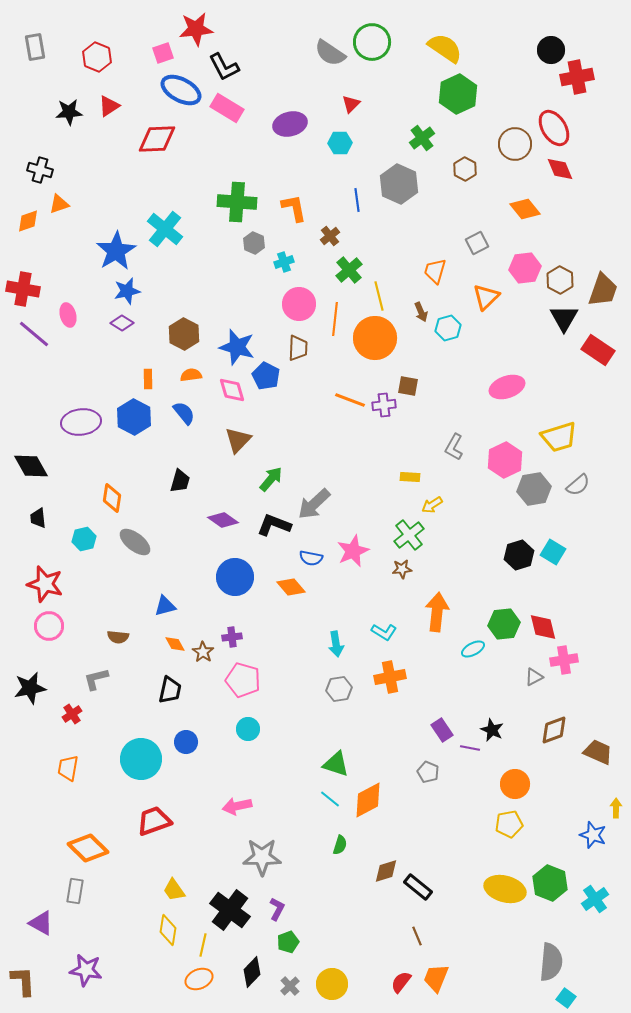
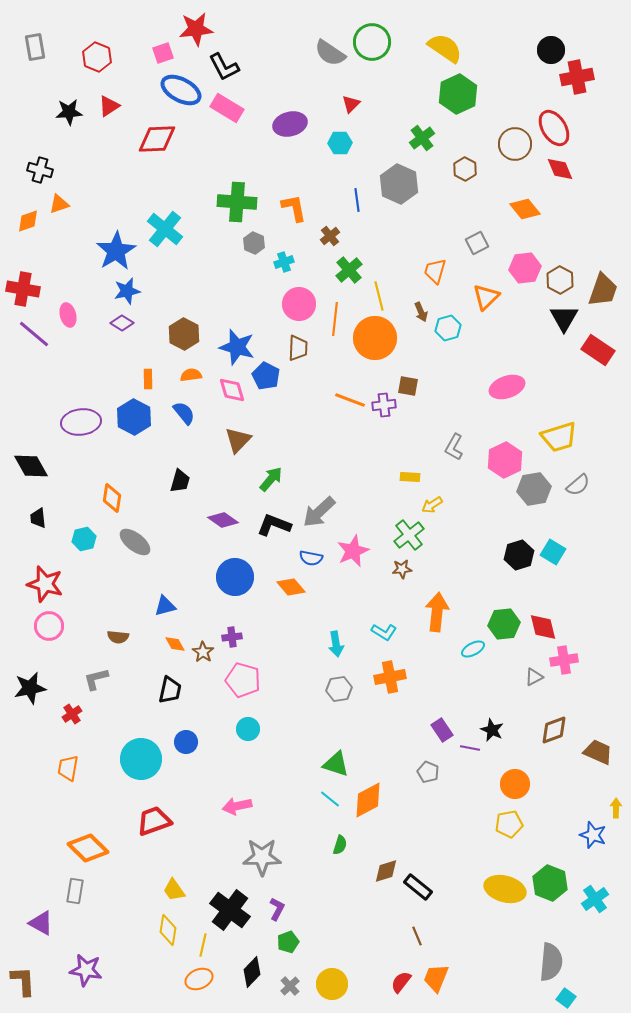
gray arrow at (314, 504): moved 5 px right, 8 px down
